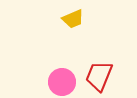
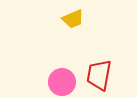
red trapezoid: moved 1 px up; rotated 12 degrees counterclockwise
